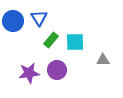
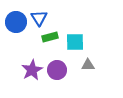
blue circle: moved 3 px right, 1 px down
green rectangle: moved 1 px left, 3 px up; rotated 35 degrees clockwise
gray triangle: moved 15 px left, 5 px down
purple star: moved 3 px right, 3 px up; rotated 20 degrees counterclockwise
